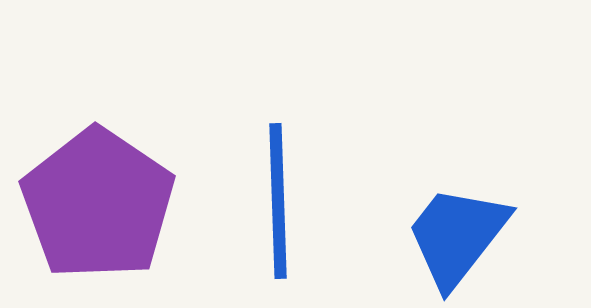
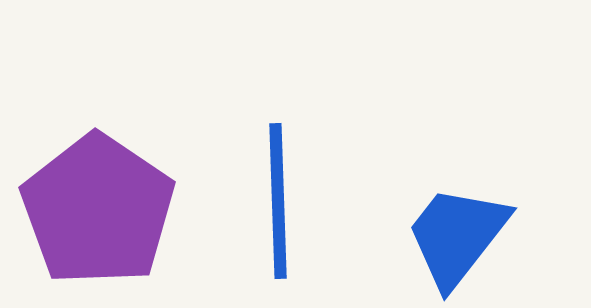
purple pentagon: moved 6 px down
